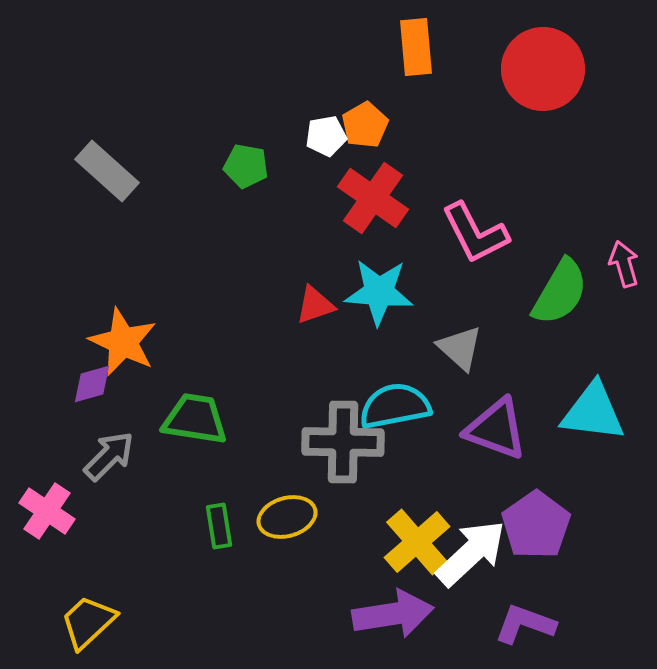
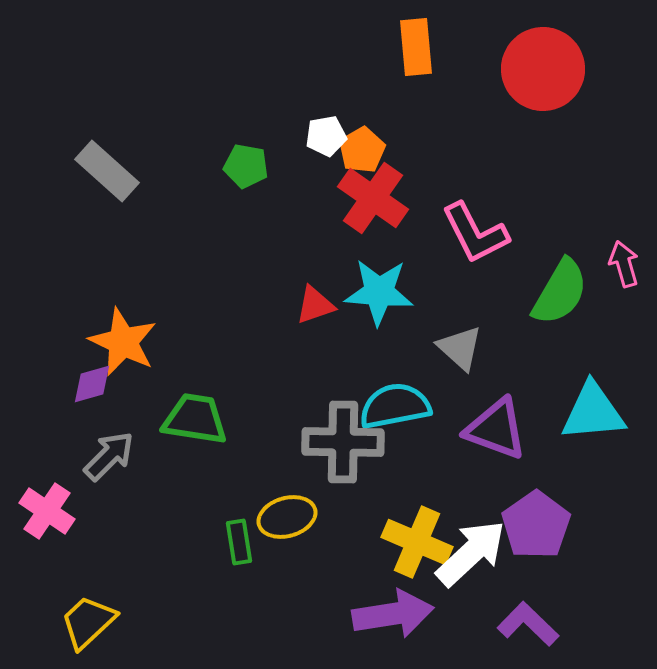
orange pentagon: moved 3 px left, 25 px down
cyan triangle: rotated 12 degrees counterclockwise
green rectangle: moved 20 px right, 16 px down
yellow cross: rotated 26 degrees counterclockwise
purple L-shape: moved 3 px right; rotated 24 degrees clockwise
